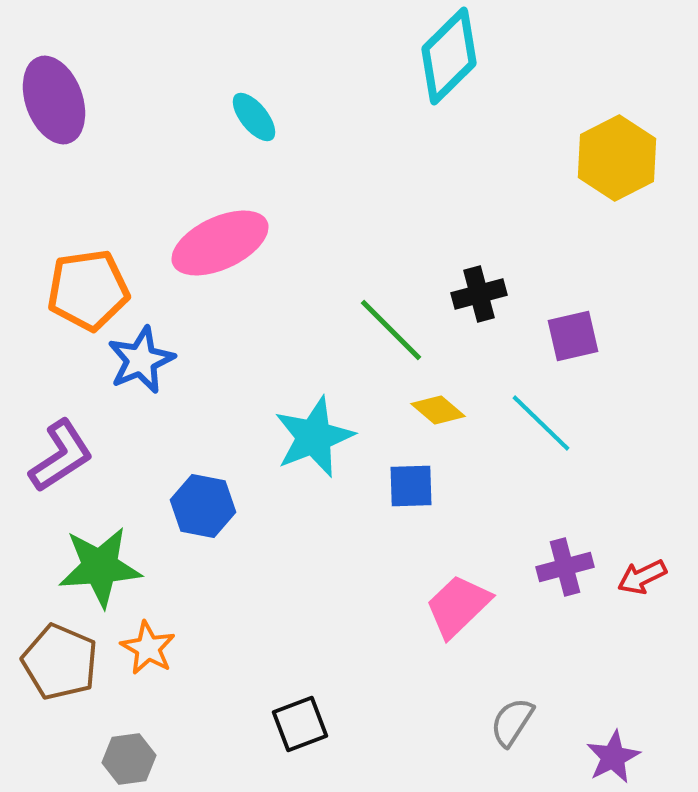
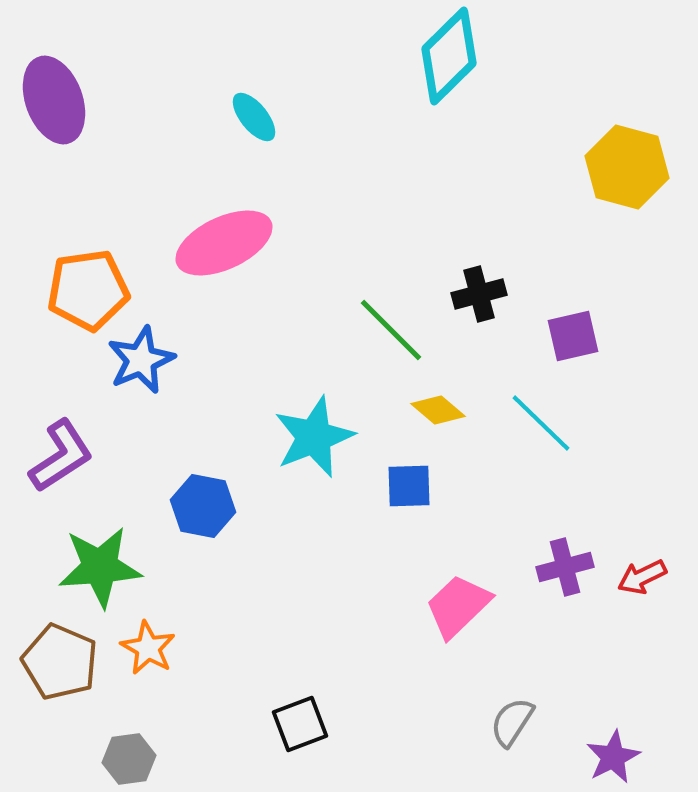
yellow hexagon: moved 10 px right, 9 px down; rotated 18 degrees counterclockwise
pink ellipse: moved 4 px right
blue square: moved 2 px left
